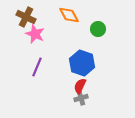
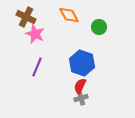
green circle: moved 1 px right, 2 px up
